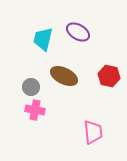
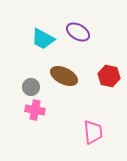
cyan trapezoid: rotated 75 degrees counterclockwise
